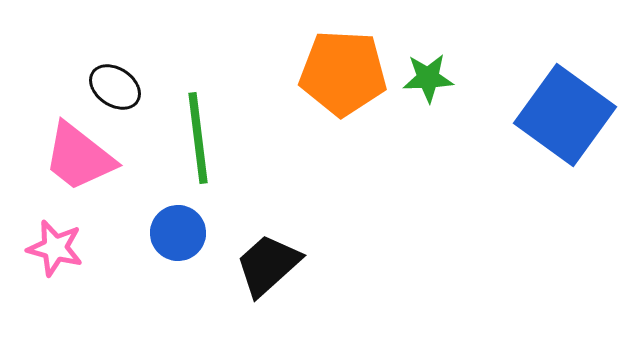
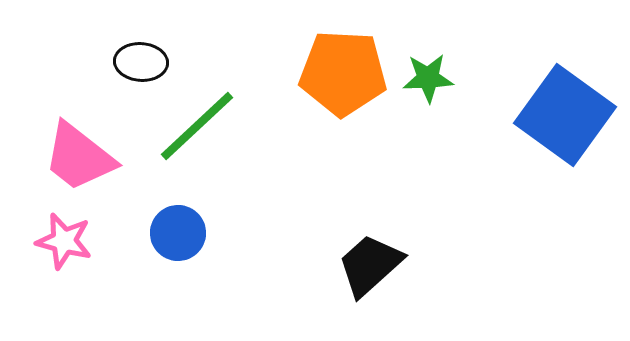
black ellipse: moved 26 px right, 25 px up; rotated 30 degrees counterclockwise
green line: moved 1 px left, 12 px up; rotated 54 degrees clockwise
pink star: moved 9 px right, 7 px up
black trapezoid: moved 102 px right
